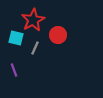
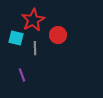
gray line: rotated 24 degrees counterclockwise
purple line: moved 8 px right, 5 px down
